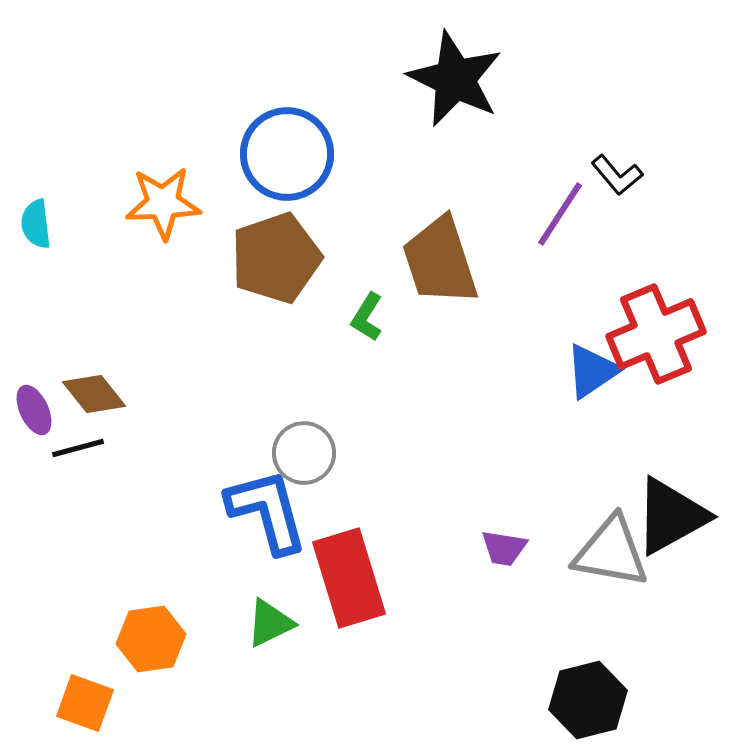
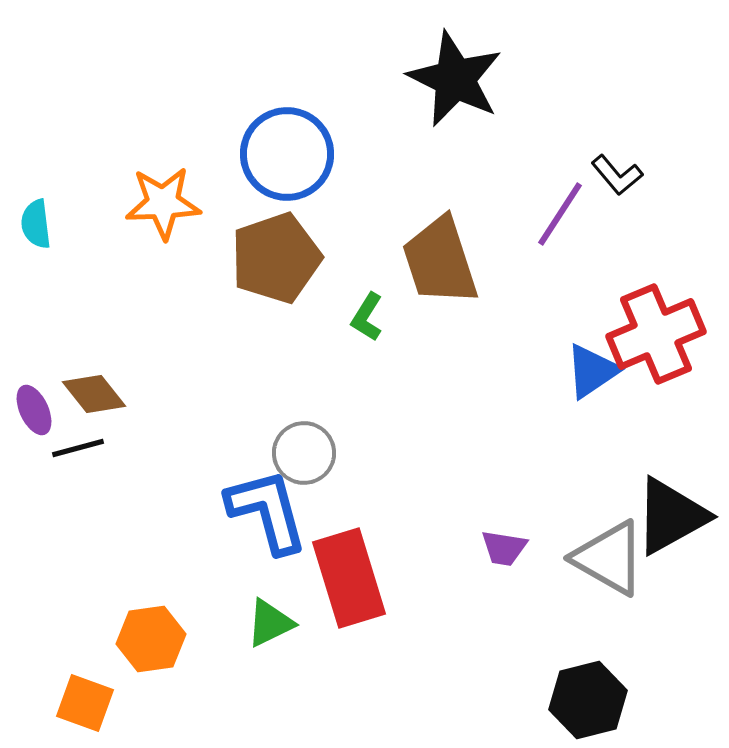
gray triangle: moved 2 px left, 6 px down; rotated 20 degrees clockwise
